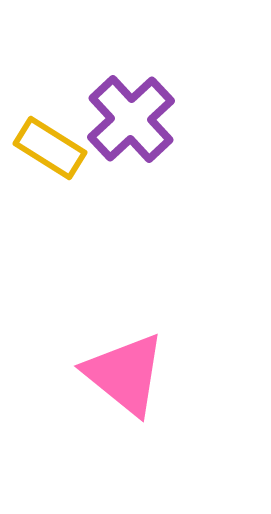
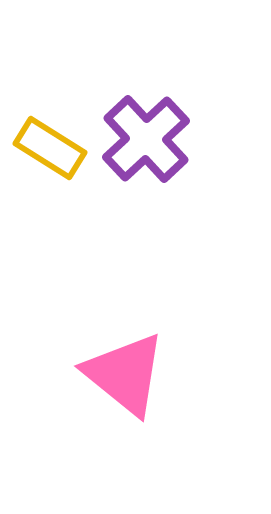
purple cross: moved 15 px right, 20 px down
